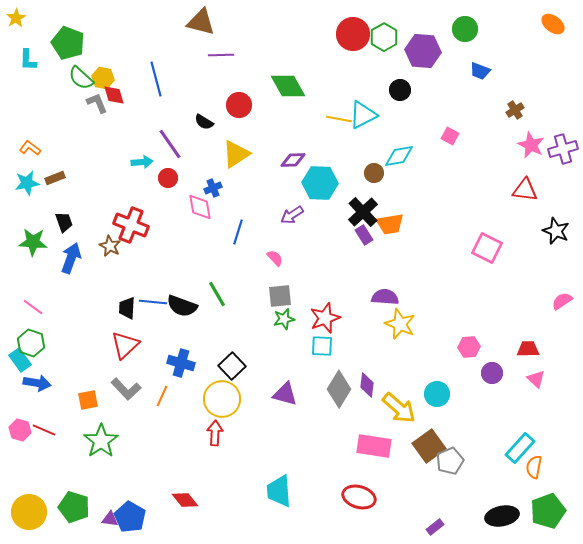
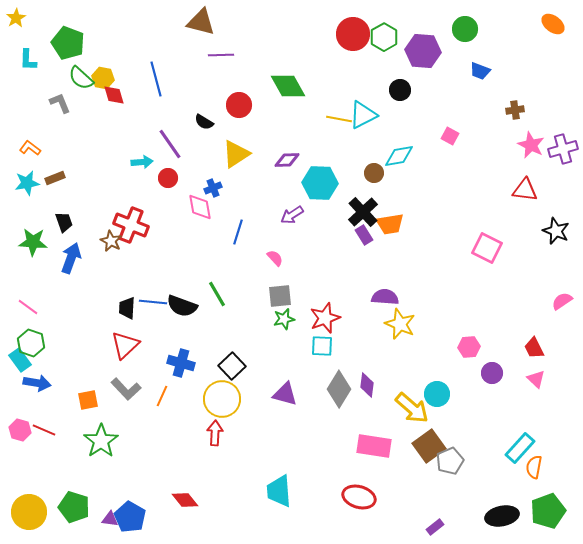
gray L-shape at (97, 103): moved 37 px left
brown cross at (515, 110): rotated 24 degrees clockwise
purple diamond at (293, 160): moved 6 px left
brown star at (110, 246): moved 1 px right, 5 px up
pink line at (33, 307): moved 5 px left
red trapezoid at (528, 349): moved 6 px right, 1 px up; rotated 115 degrees counterclockwise
yellow arrow at (399, 408): moved 13 px right
